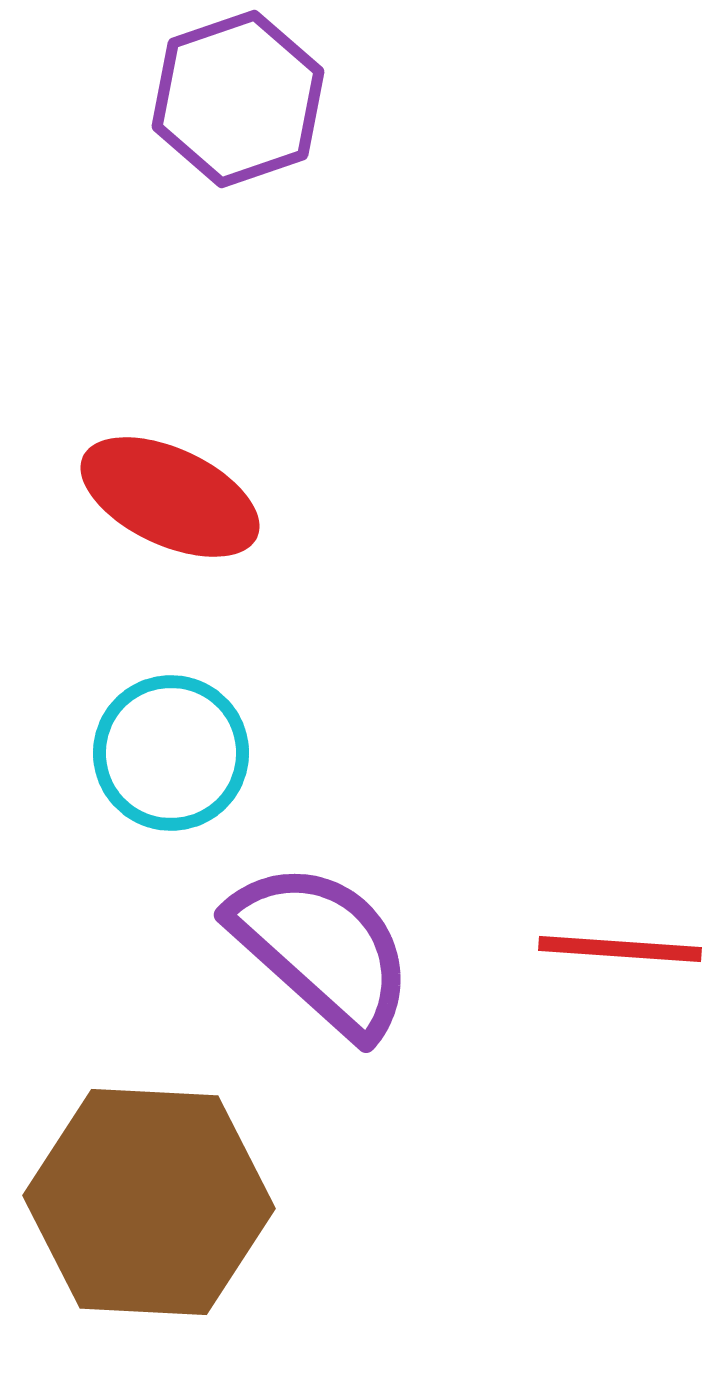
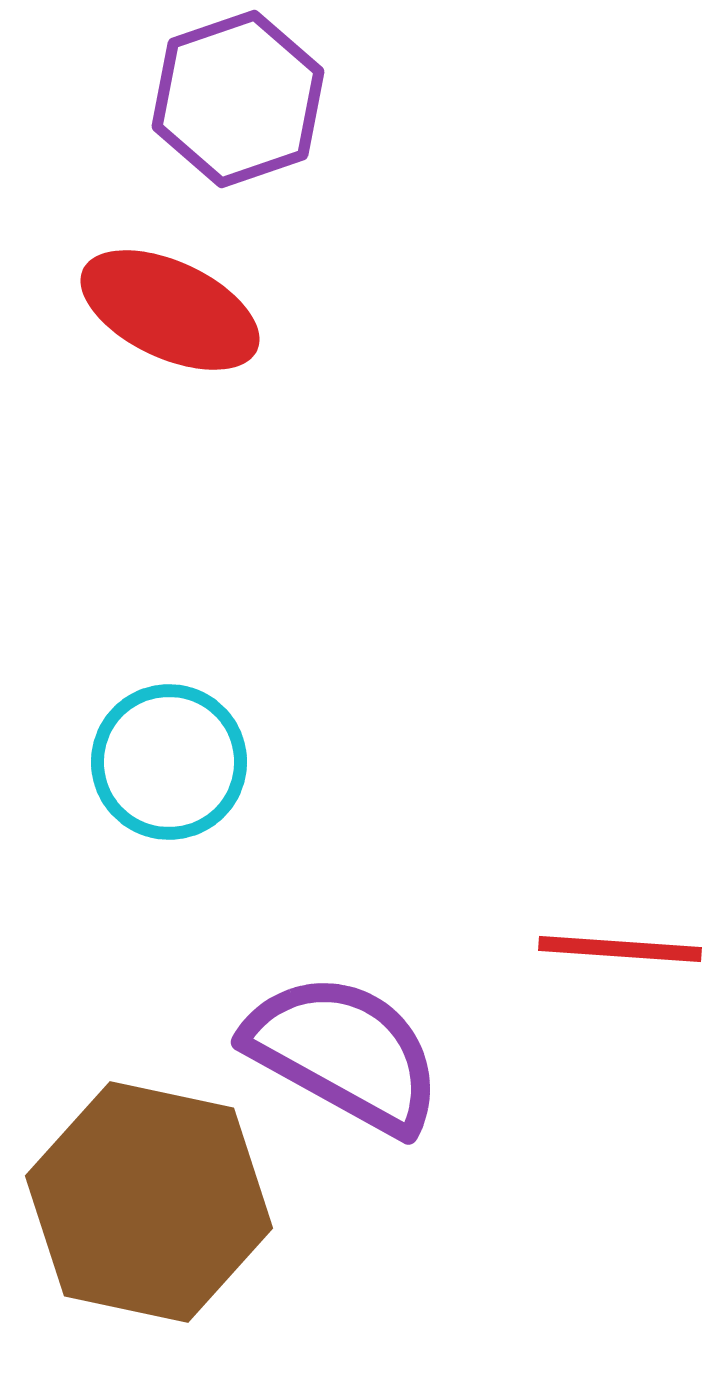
red ellipse: moved 187 px up
cyan circle: moved 2 px left, 9 px down
purple semicircle: moved 22 px right, 104 px down; rotated 13 degrees counterclockwise
brown hexagon: rotated 9 degrees clockwise
